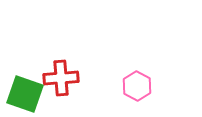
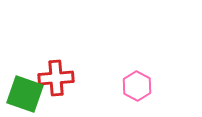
red cross: moved 5 px left
